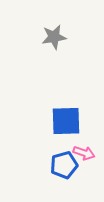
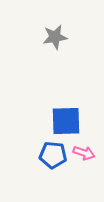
gray star: moved 1 px right
blue pentagon: moved 11 px left, 10 px up; rotated 20 degrees clockwise
